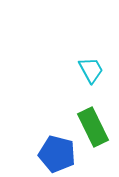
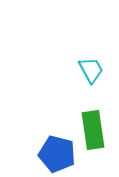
green rectangle: moved 3 px down; rotated 18 degrees clockwise
